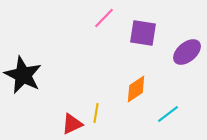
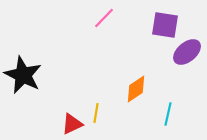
purple square: moved 22 px right, 8 px up
cyan line: rotated 40 degrees counterclockwise
